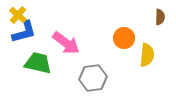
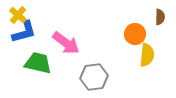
orange circle: moved 11 px right, 4 px up
gray hexagon: moved 1 px right, 1 px up
